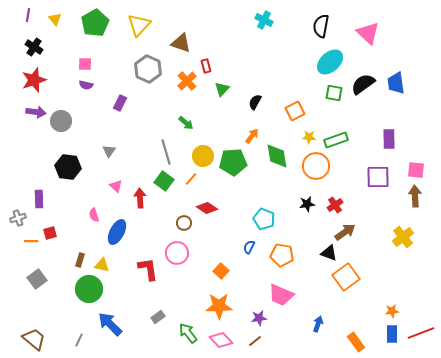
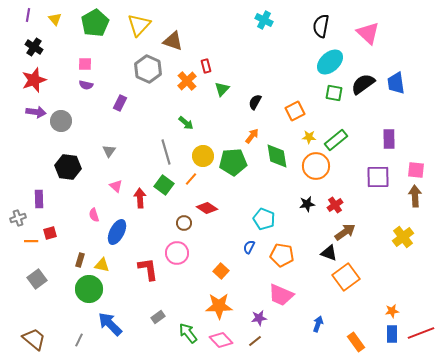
brown triangle at (181, 43): moved 8 px left, 2 px up
green rectangle at (336, 140): rotated 20 degrees counterclockwise
green square at (164, 181): moved 4 px down
